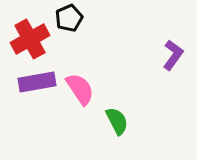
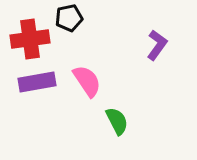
black pentagon: rotated 12 degrees clockwise
red cross: rotated 21 degrees clockwise
purple L-shape: moved 16 px left, 10 px up
pink semicircle: moved 7 px right, 8 px up
